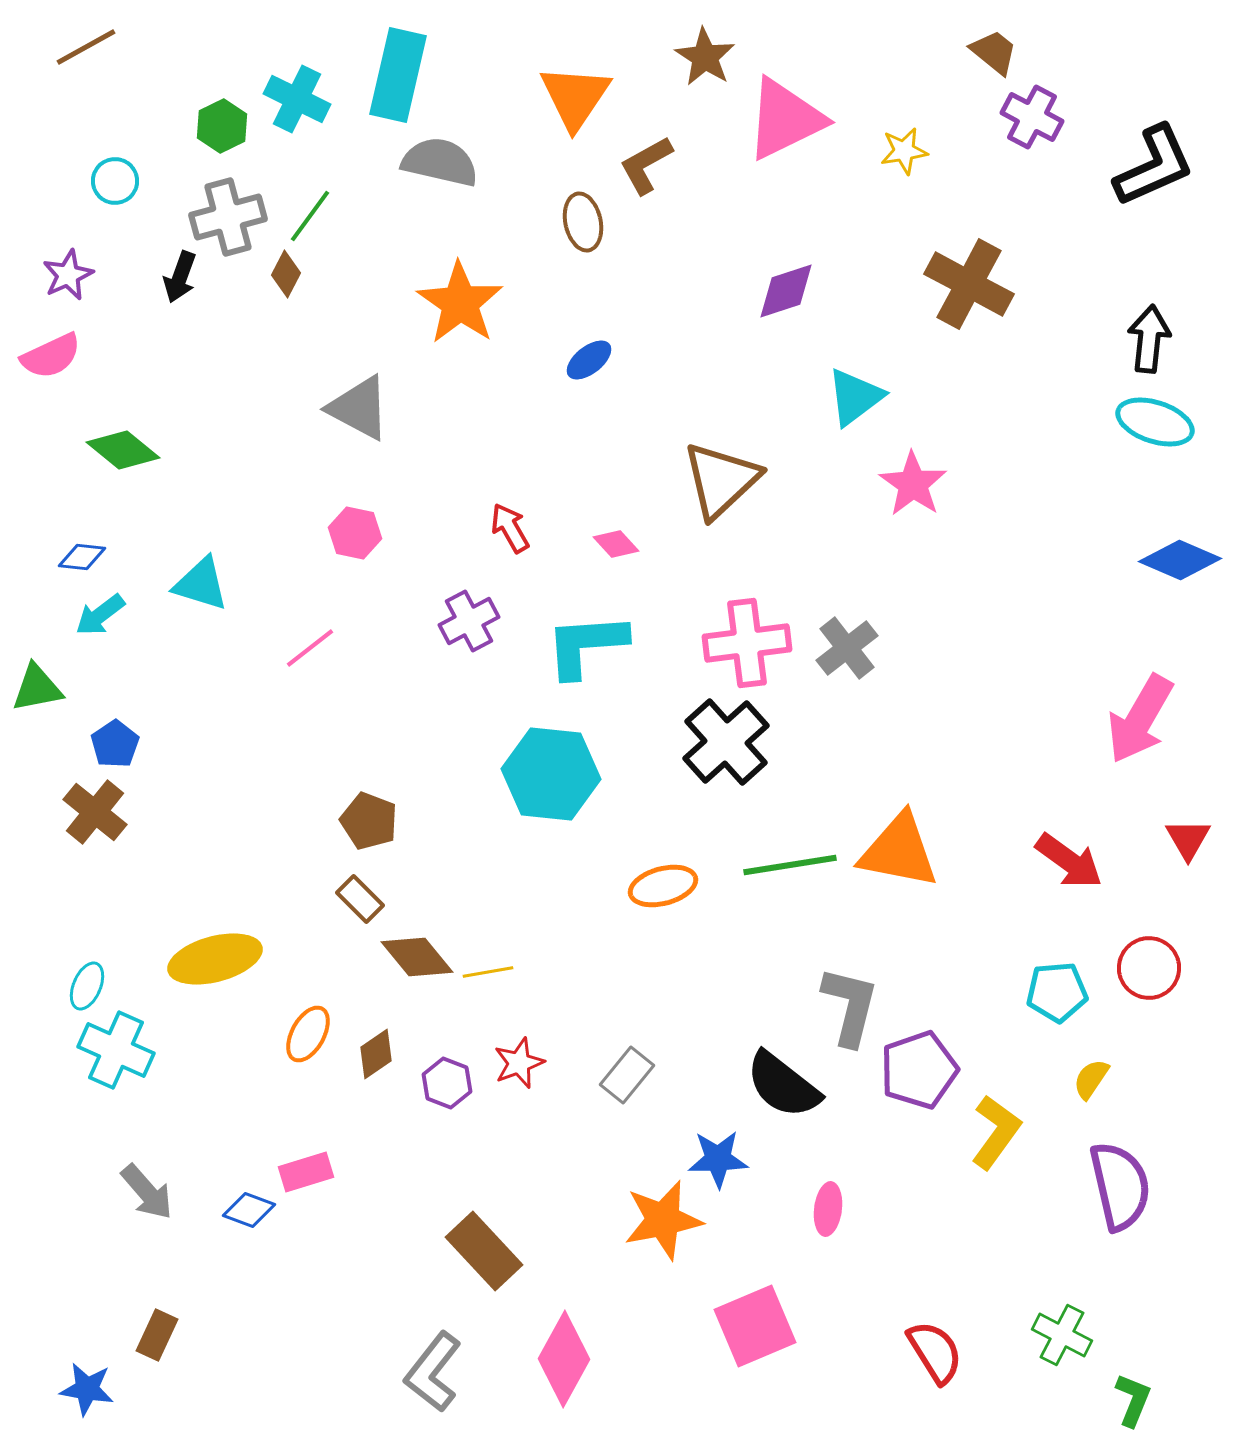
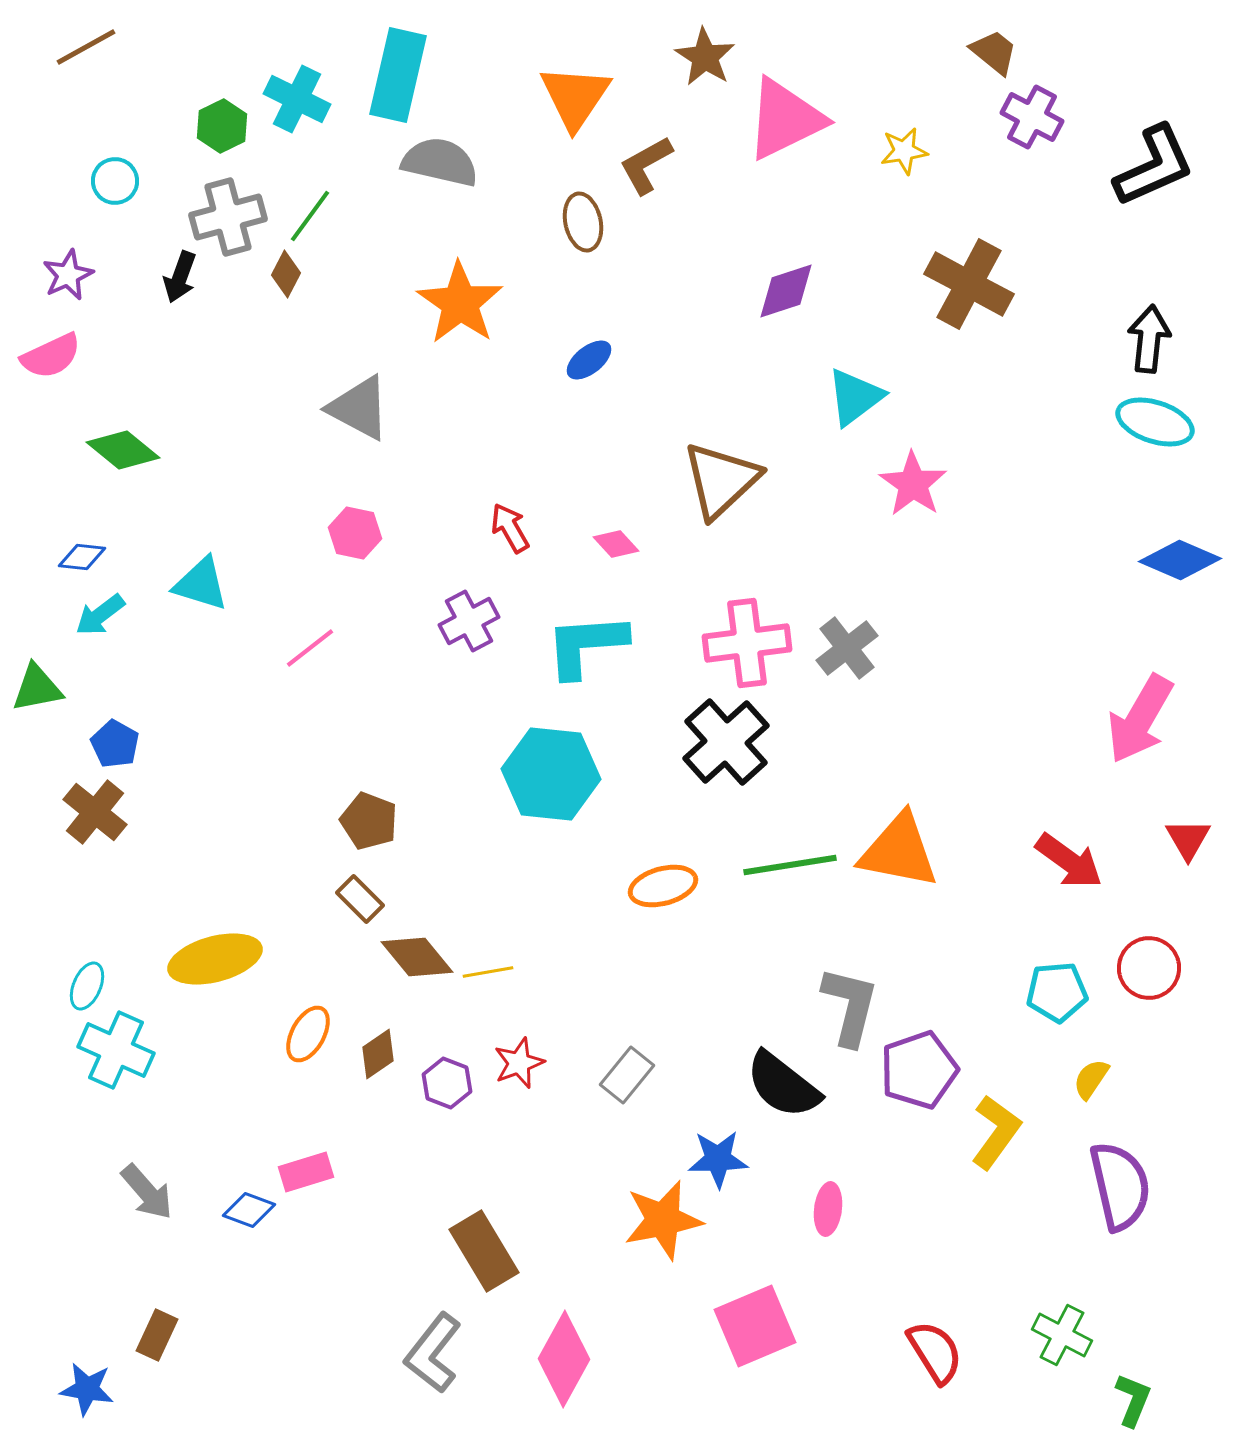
blue pentagon at (115, 744): rotated 9 degrees counterclockwise
brown diamond at (376, 1054): moved 2 px right
brown rectangle at (484, 1251): rotated 12 degrees clockwise
gray L-shape at (433, 1372): moved 19 px up
